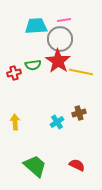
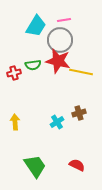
cyan trapezoid: rotated 125 degrees clockwise
gray circle: moved 1 px down
red star: rotated 20 degrees counterclockwise
green trapezoid: rotated 15 degrees clockwise
